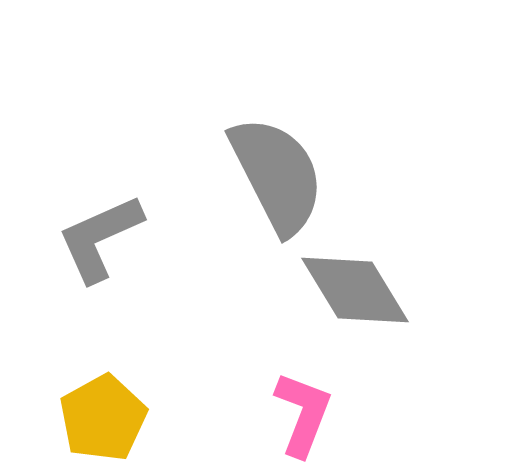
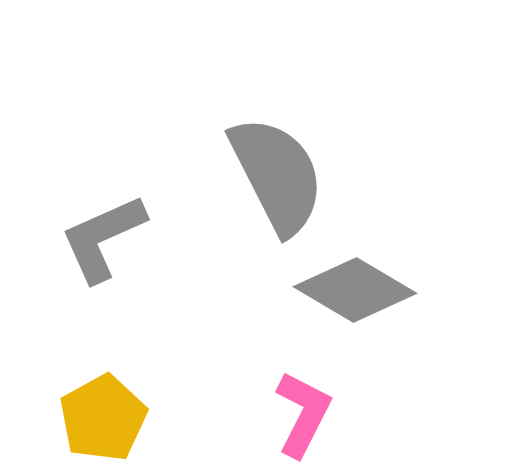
gray L-shape: moved 3 px right
gray diamond: rotated 28 degrees counterclockwise
pink L-shape: rotated 6 degrees clockwise
